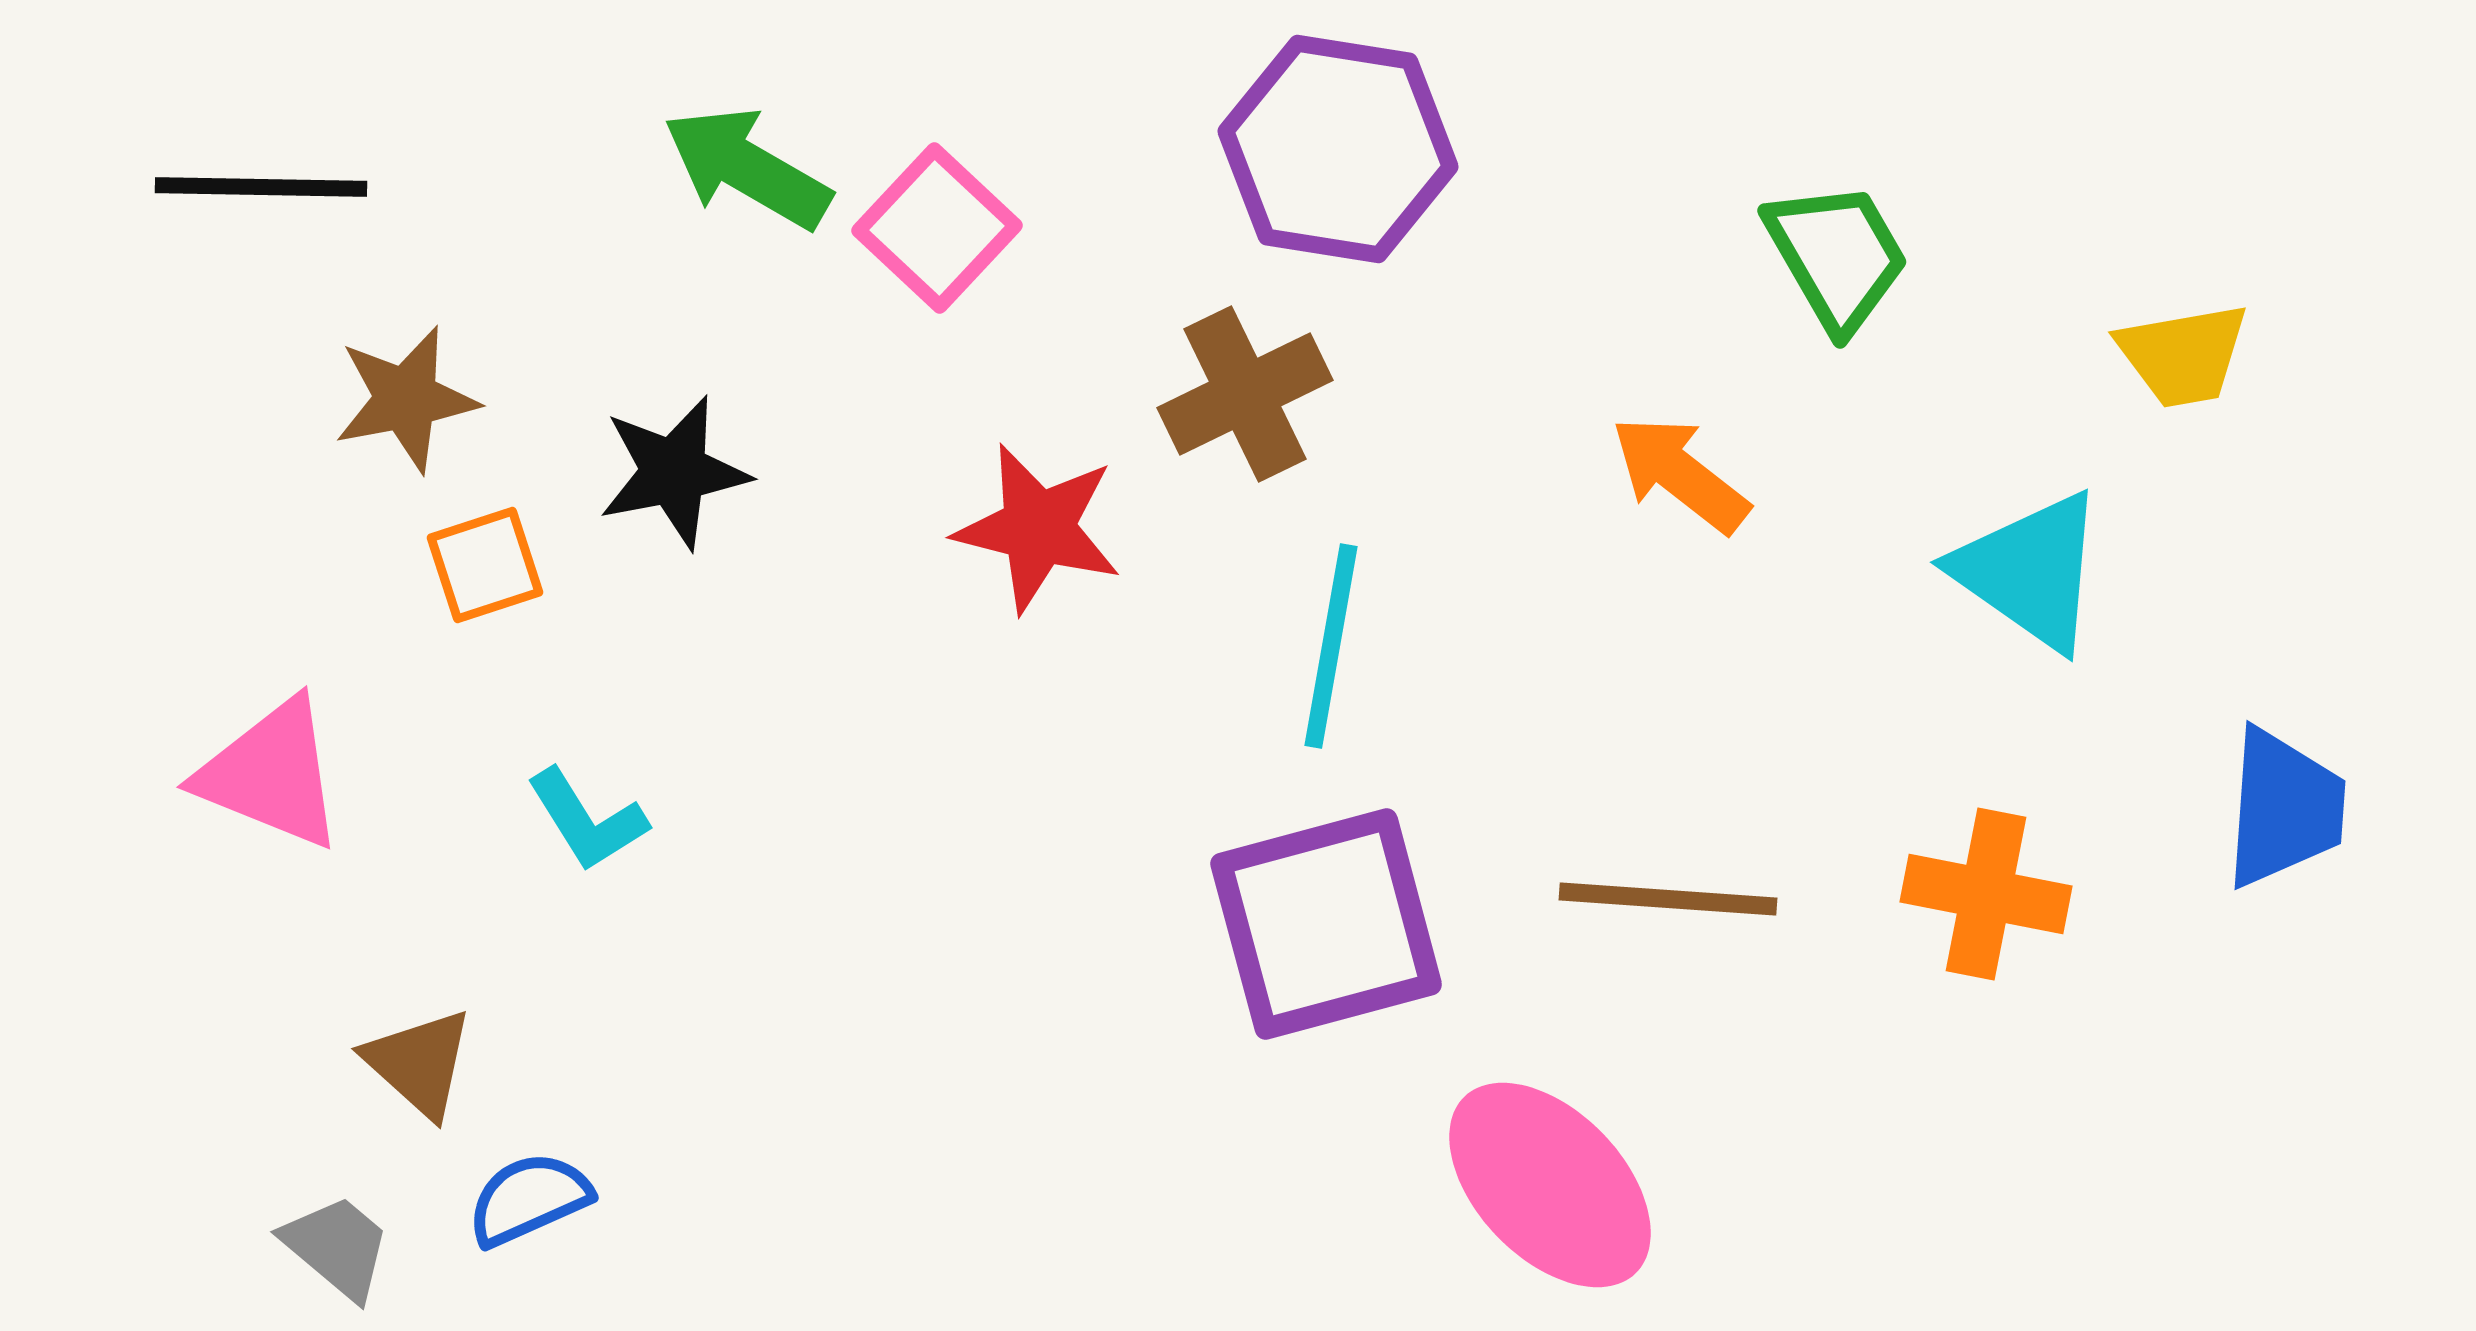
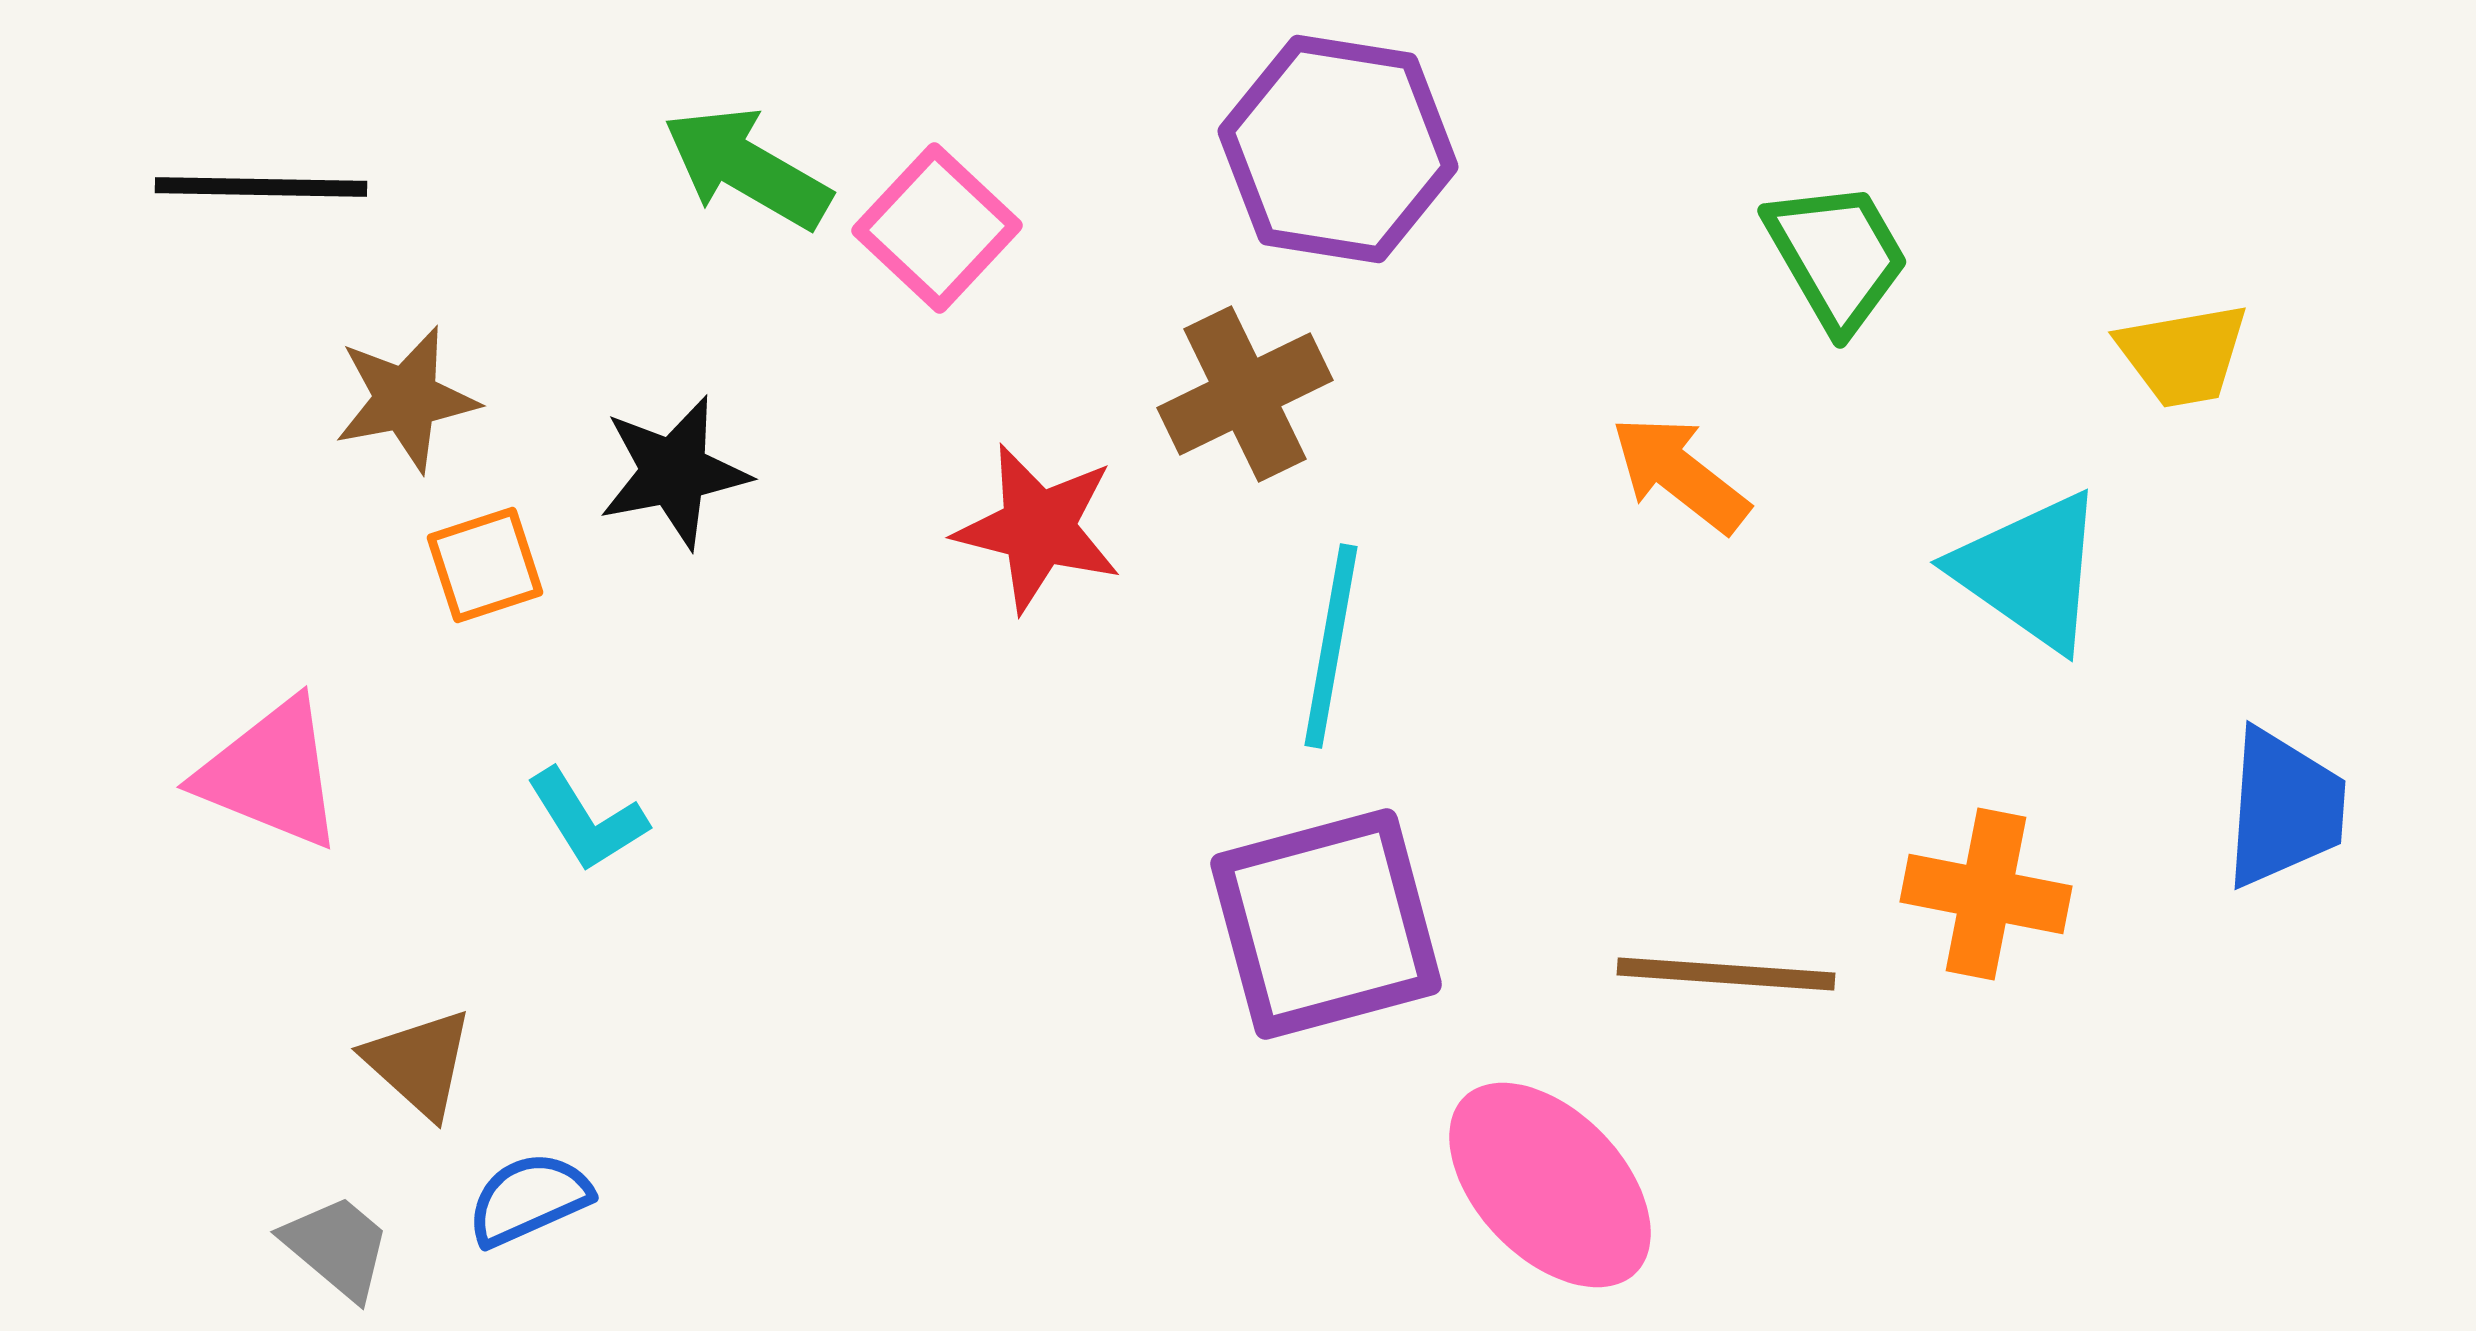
brown line: moved 58 px right, 75 px down
